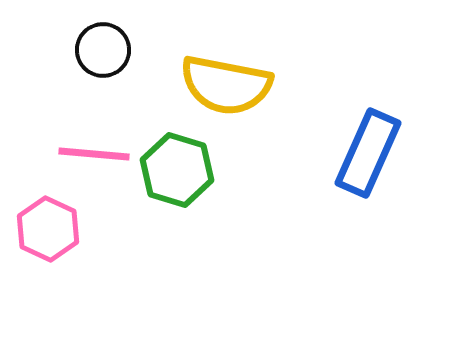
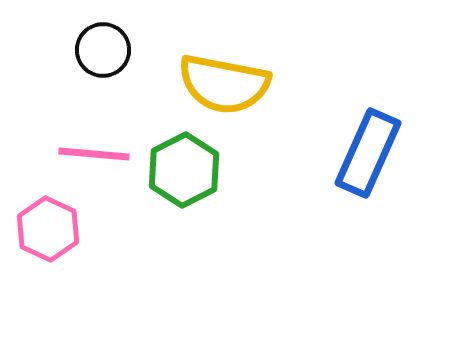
yellow semicircle: moved 2 px left, 1 px up
green hexagon: moved 7 px right; rotated 16 degrees clockwise
